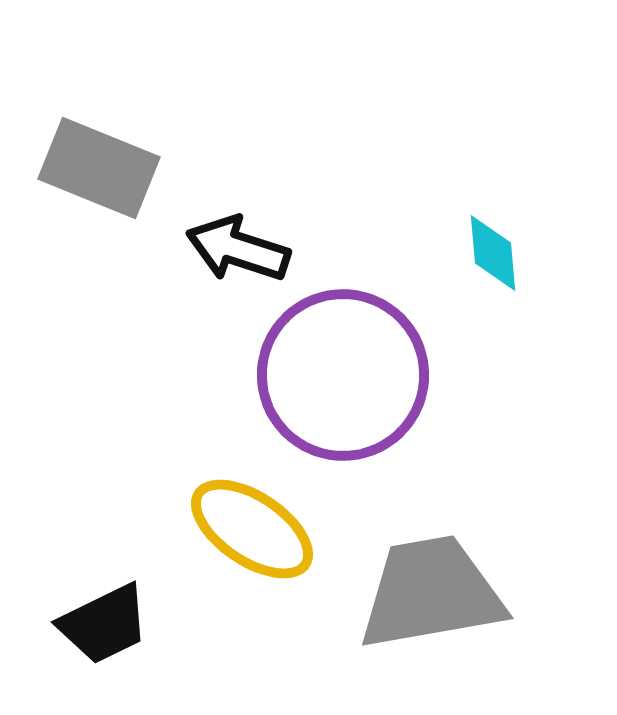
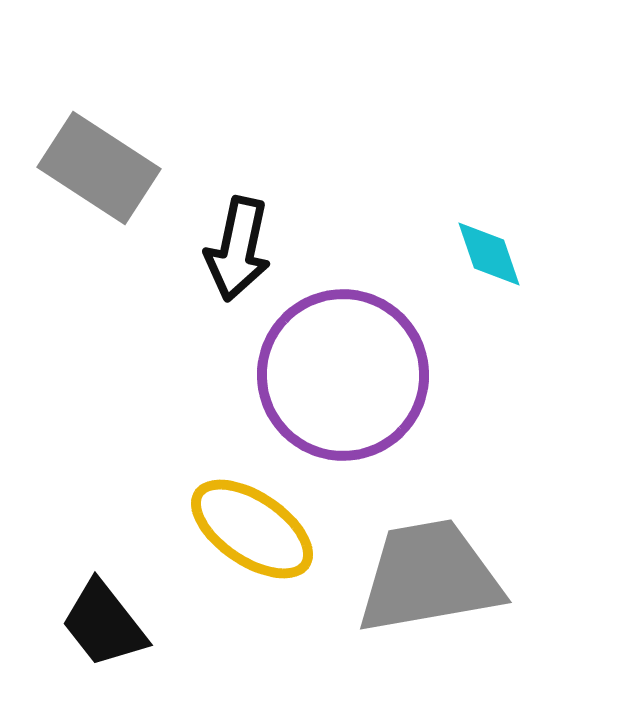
gray rectangle: rotated 11 degrees clockwise
black arrow: rotated 96 degrees counterclockwise
cyan diamond: moved 4 px left, 1 px down; rotated 14 degrees counterclockwise
gray trapezoid: moved 2 px left, 16 px up
black trapezoid: rotated 78 degrees clockwise
